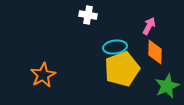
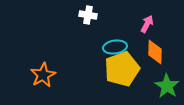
pink arrow: moved 2 px left, 2 px up
green star: rotated 15 degrees counterclockwise
